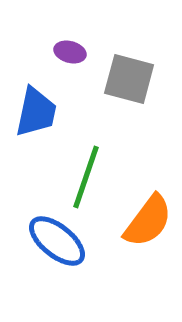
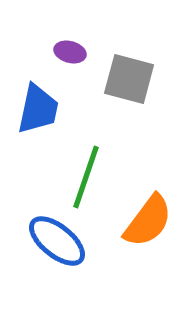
blue trapezoid: moved 2 px right, 3 px up
